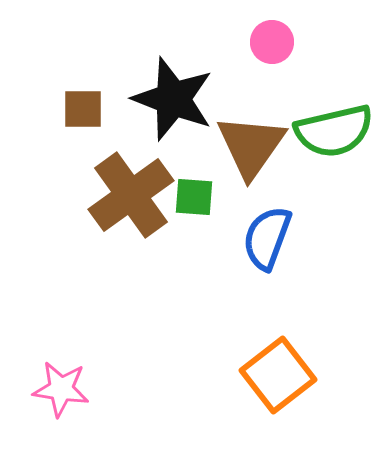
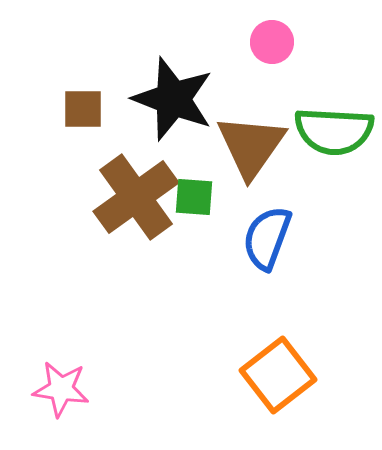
green semicircle: rotated 16 degrees clockwise
brown cross: moved 5 px right, 2 px down
